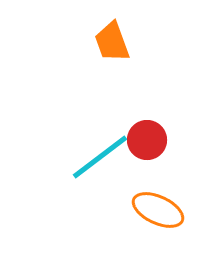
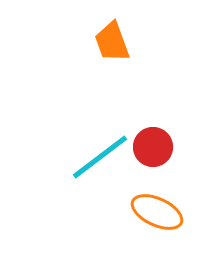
red circle: moved 6 px right, 7 px down
orange ellipse: moved 1 px left, 2 px down
